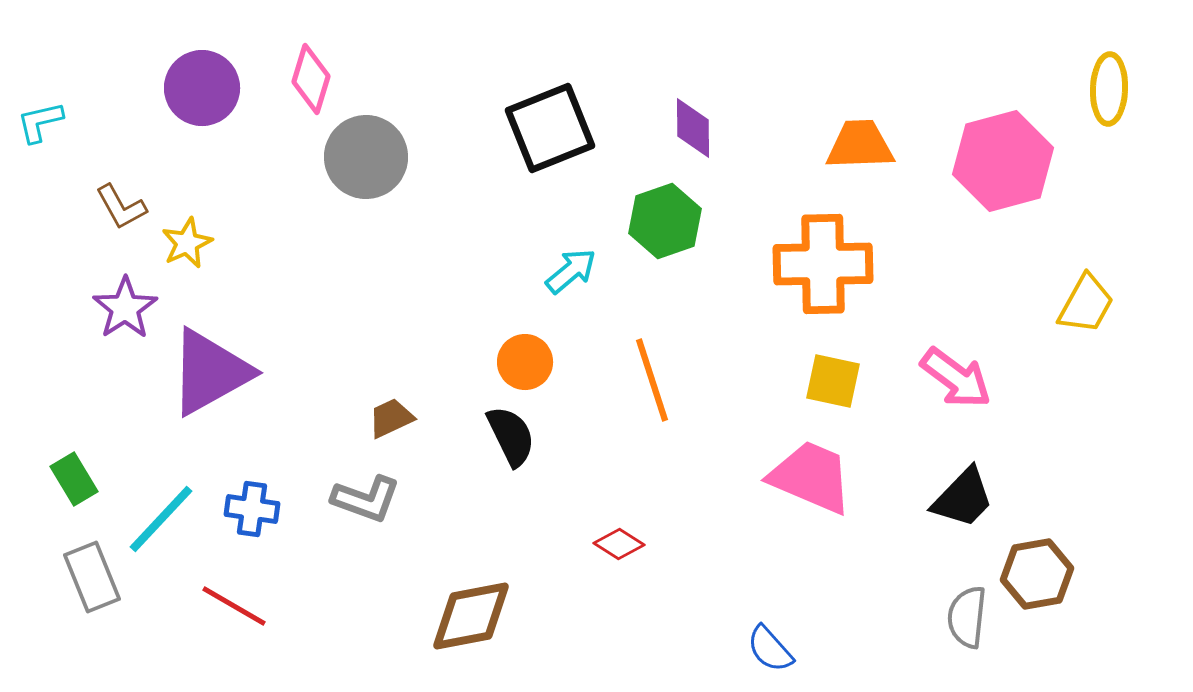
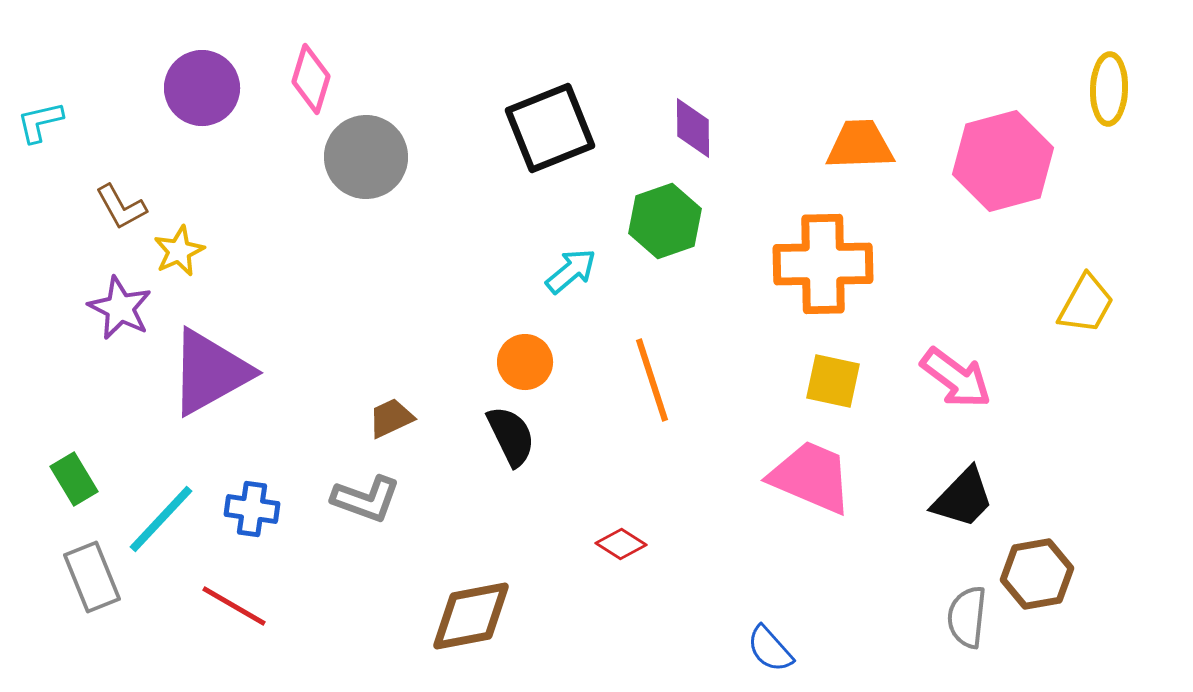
yellow star: moved 8 px left, 8 px down
purple star: moved 5 px left; rotated 12 degrees counterclockwise
red diamond: moved 2 px right
